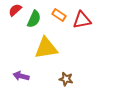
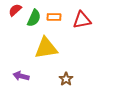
orange rectangle: moved 5 px left, 2 px down; rotated 32 degrees counterclockwise
green semicircle: moved 1 px up
brown star: rotated 24 degrees clockwise
